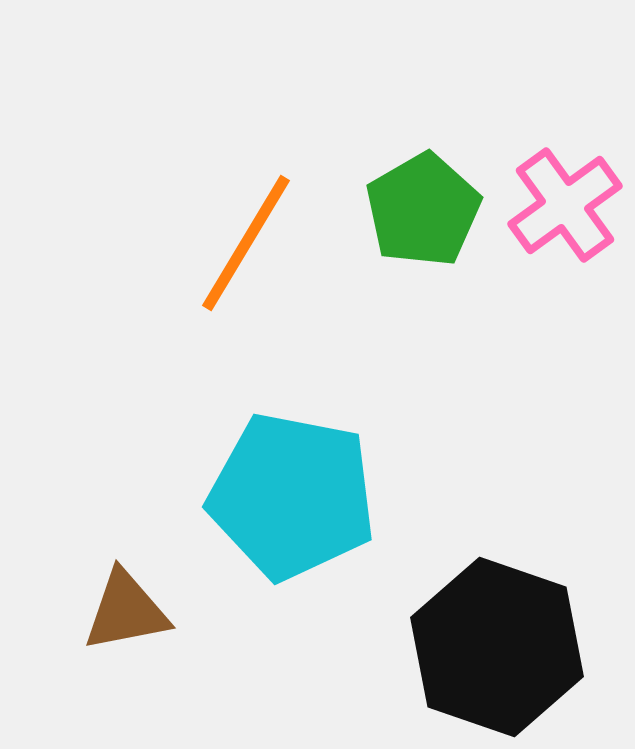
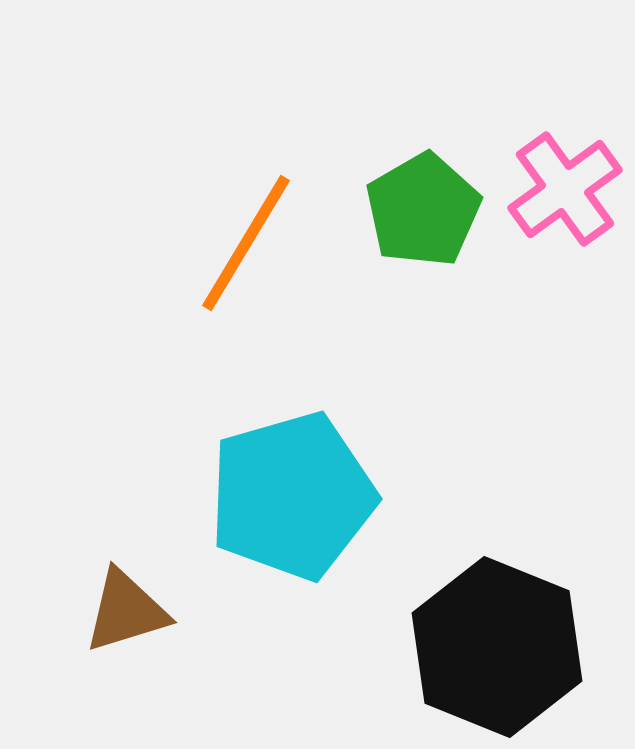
pink cross: moved 16 px up
cyan pentagon: rotated 27 degrees counterclockwise
brown triangle: rotated 6 degrees counterclockwise
black hexagon: rotated 3 degrees clockwise
